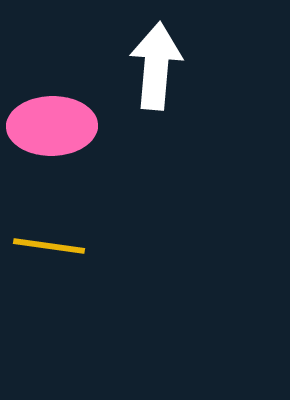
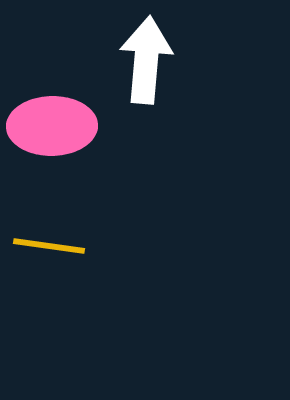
white arrow: moved 10 px left, 6 px up
